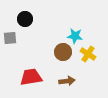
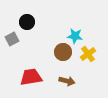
black circle: moved 2 px right, 3 px down
gray square: moved 2 px right, 1 px down; rotated 24 degrees counterclockwise
yellow cross: rotated 21 degrees clockwise
brown arrow: rotated 21 degrees clockwise
